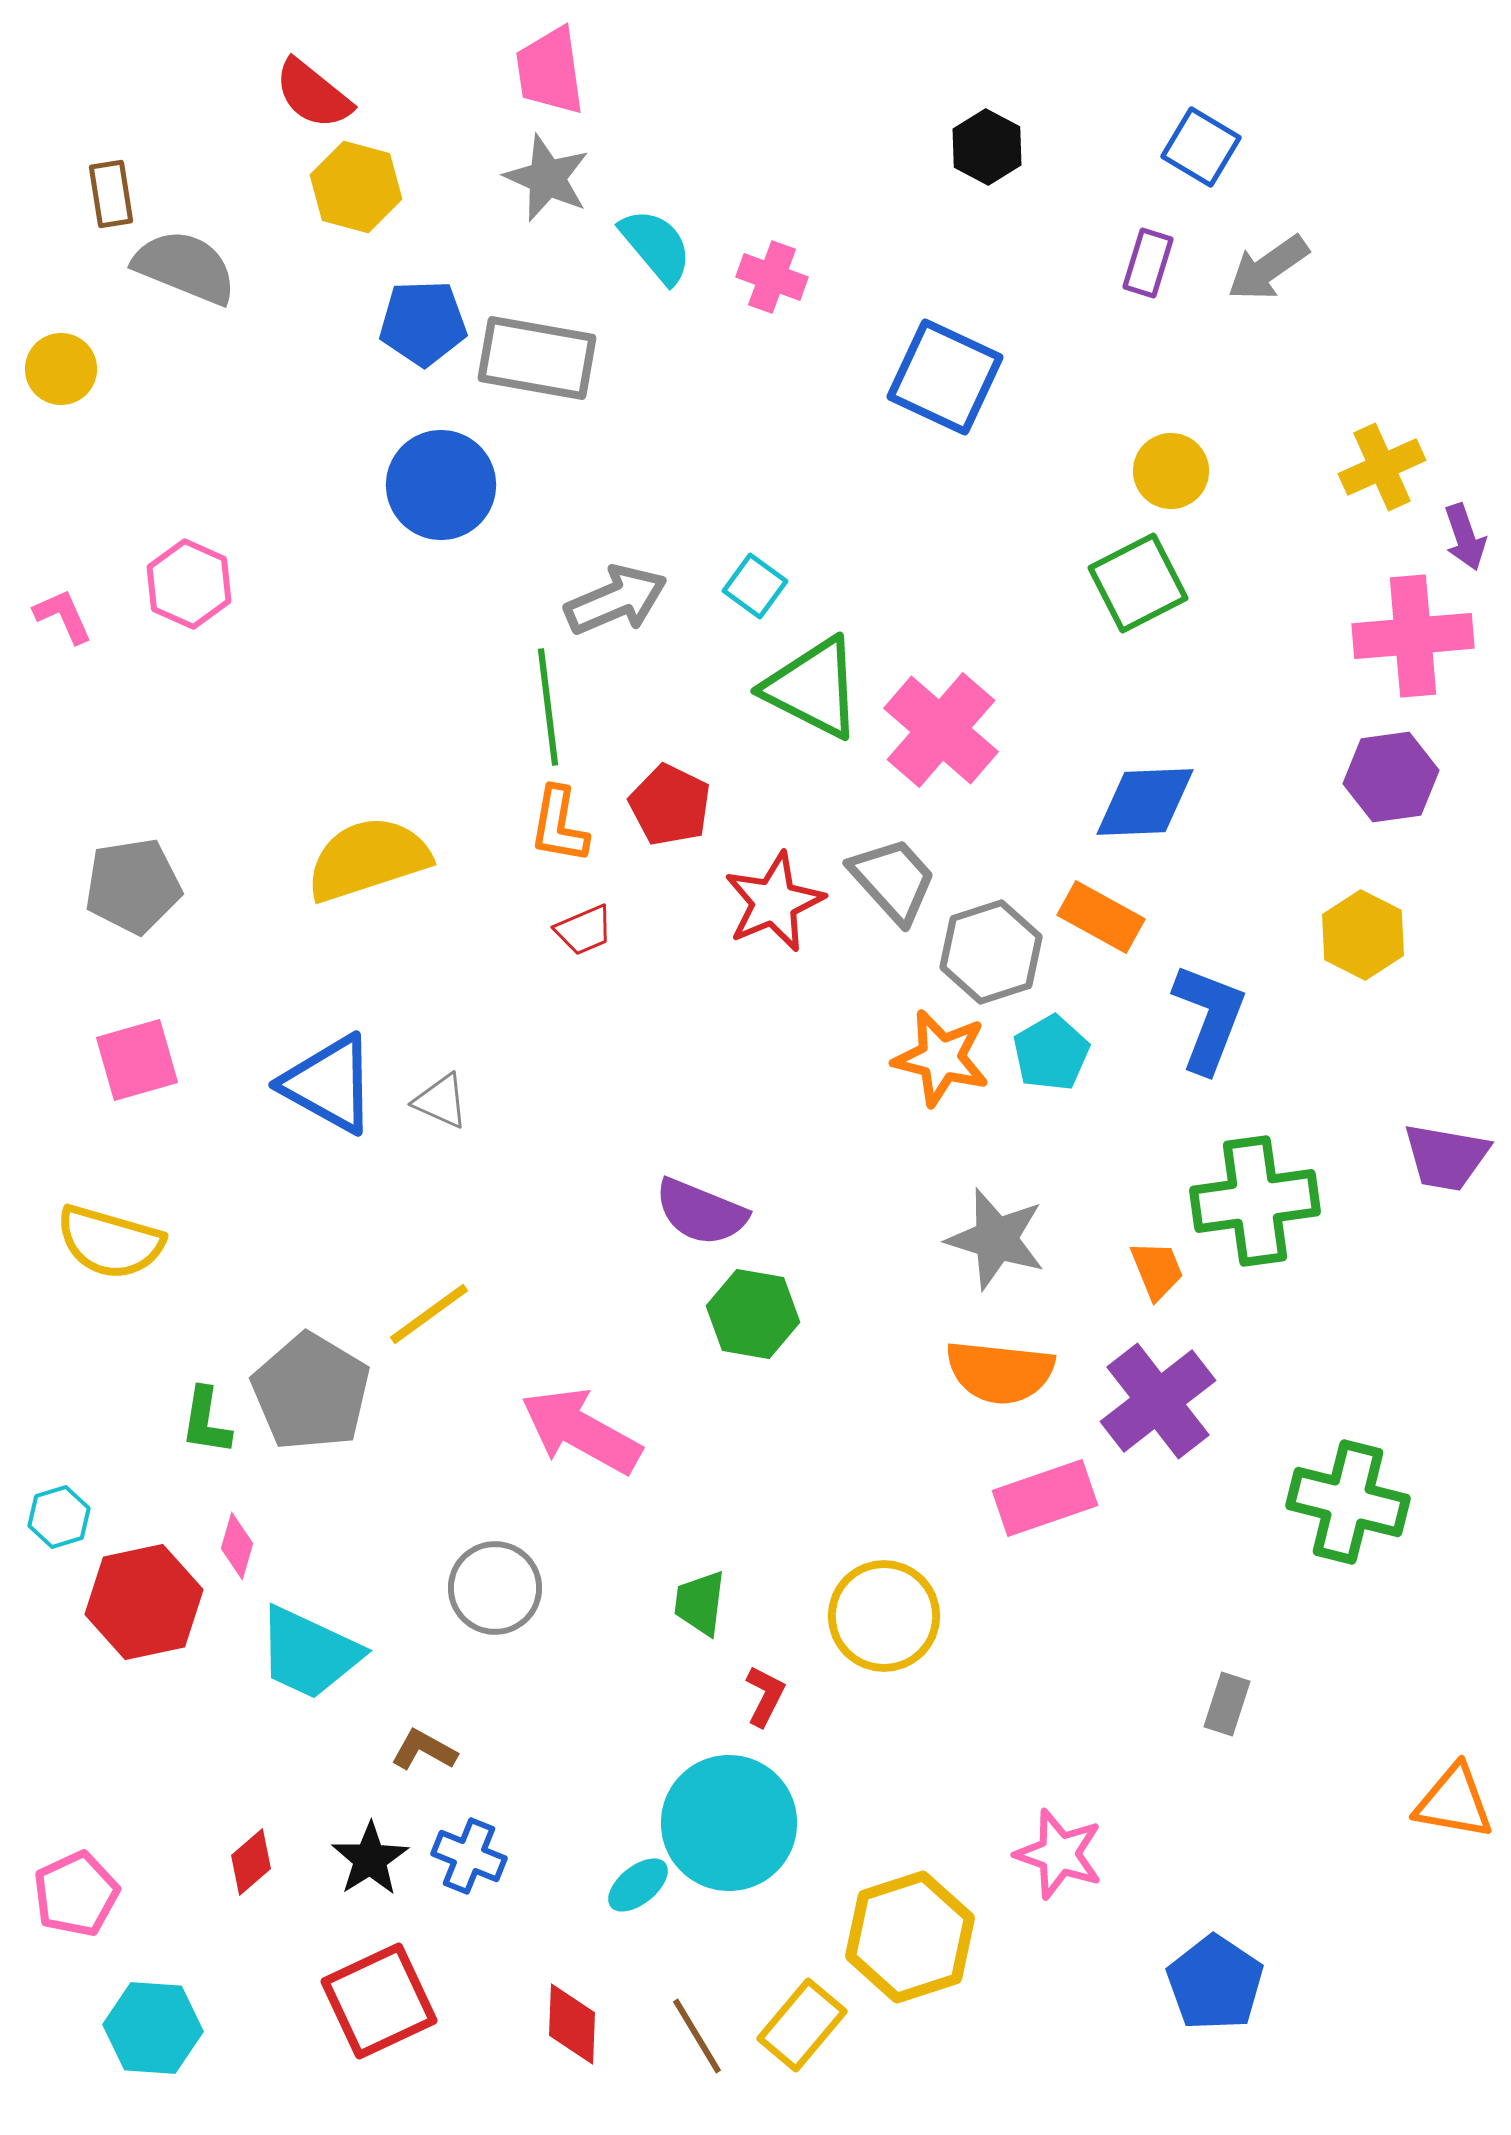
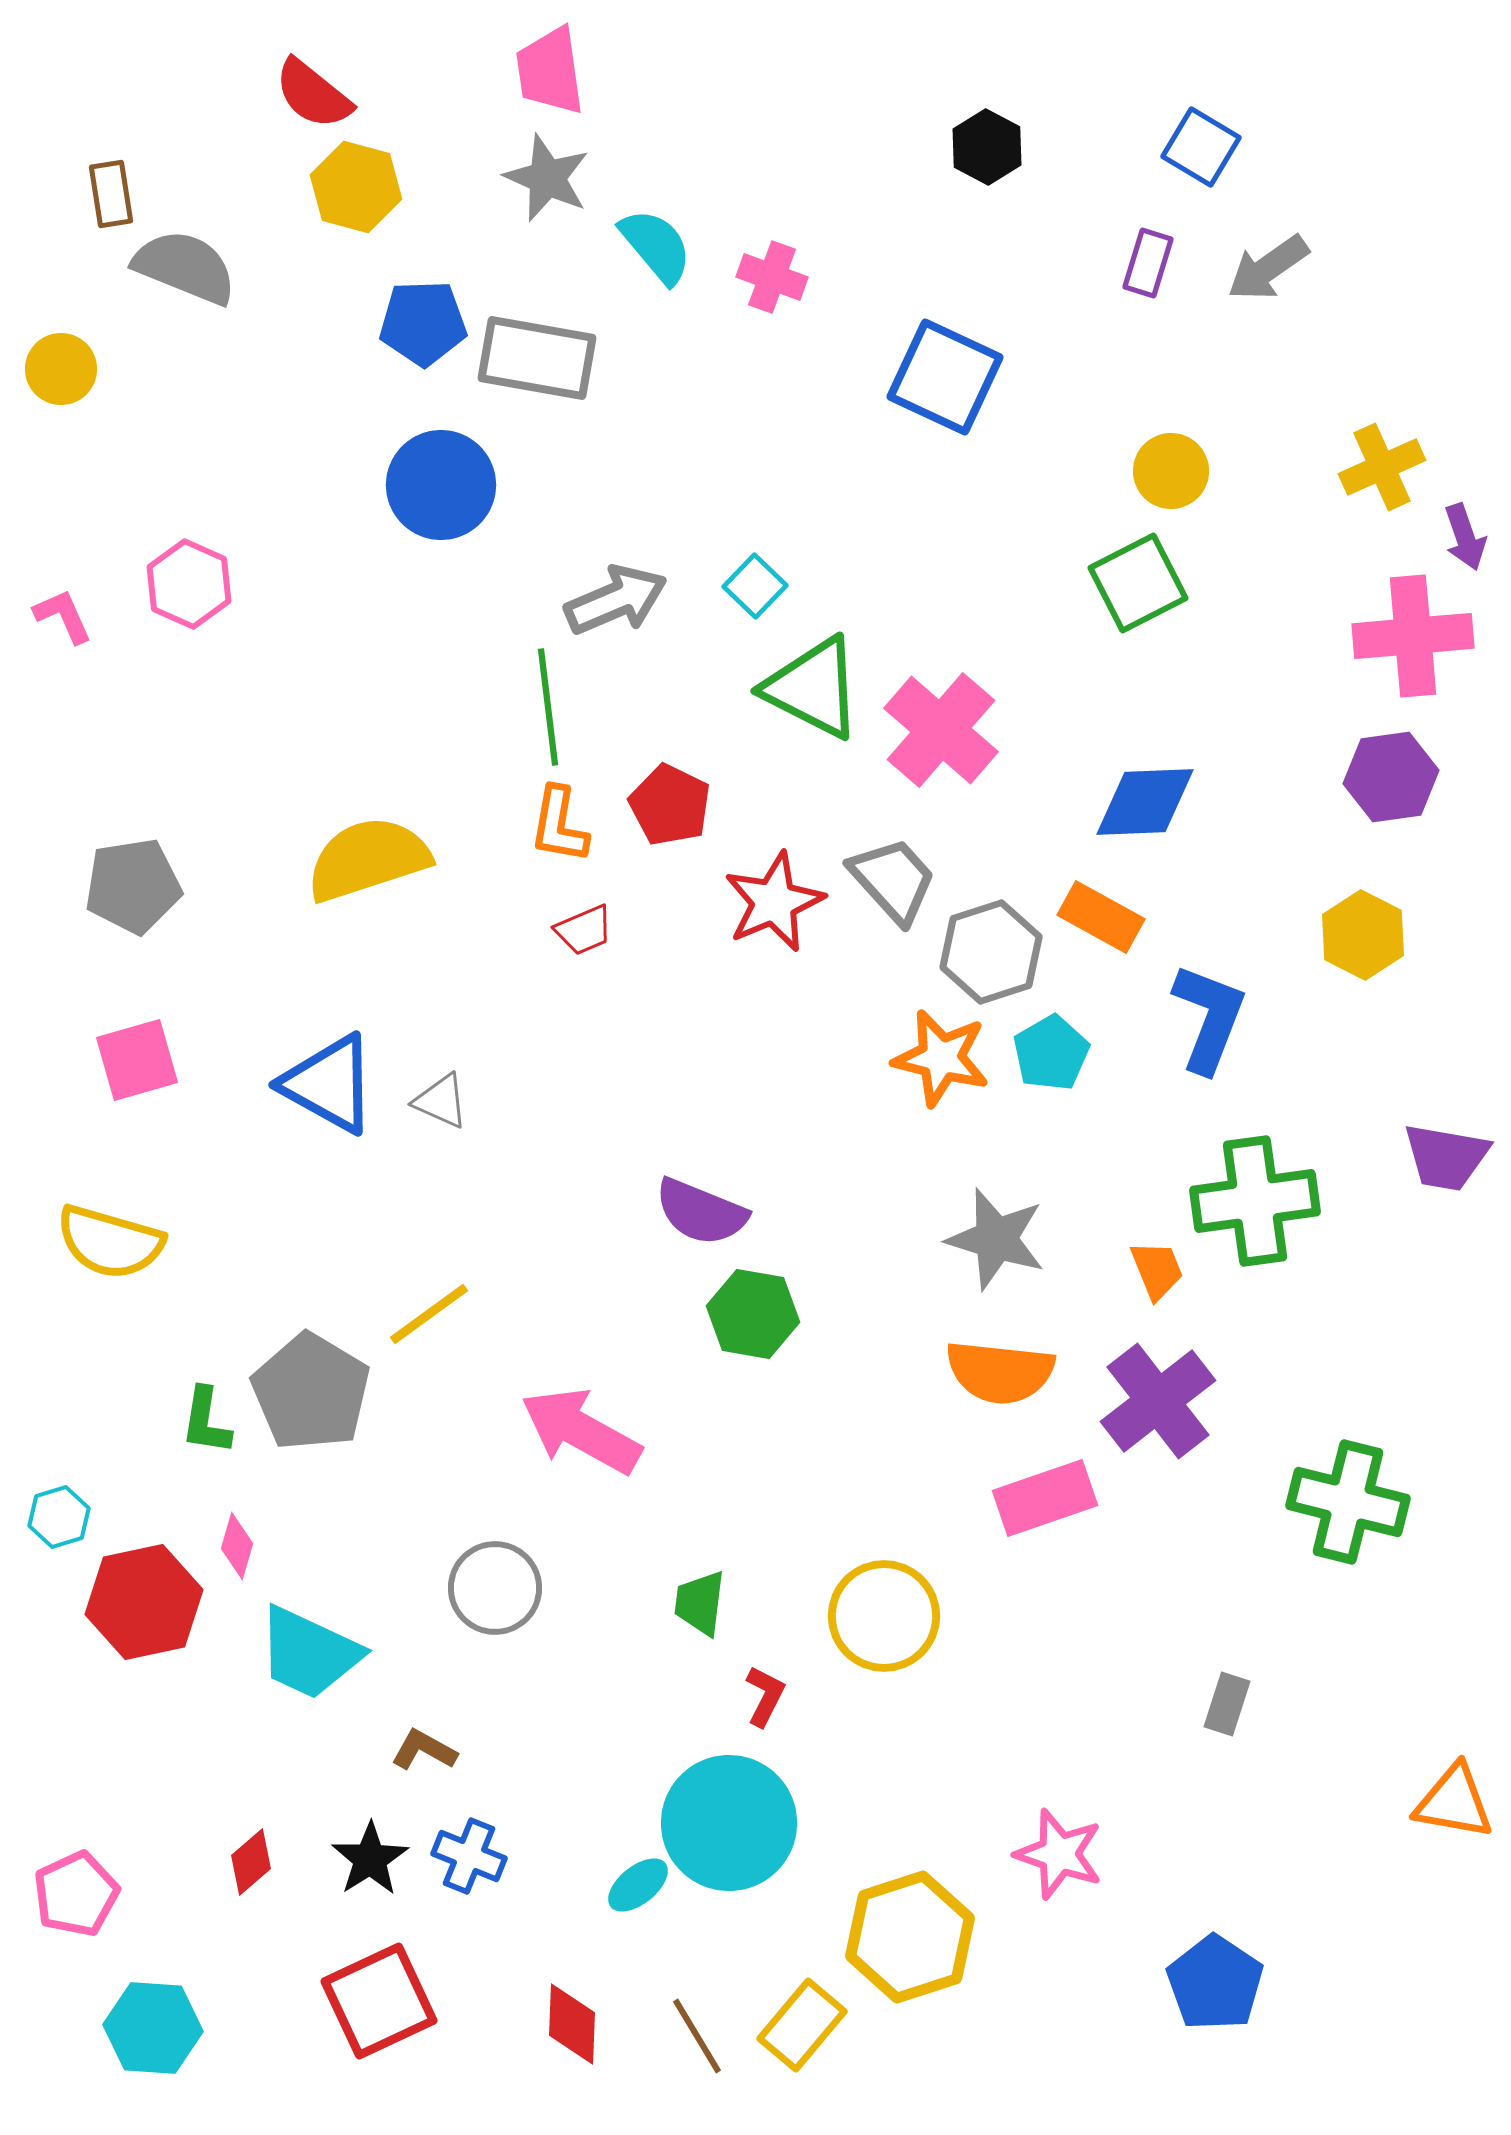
cyan square at (755, 586): rotated 8 degrees clockwise
